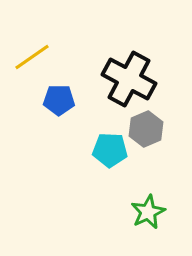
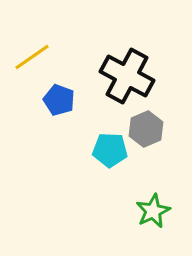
black cross: moved 2 px left, 3 px up
blue pentagon: rotated 20 degrees clockwise
green star: moved 5 px right, 1 px up
